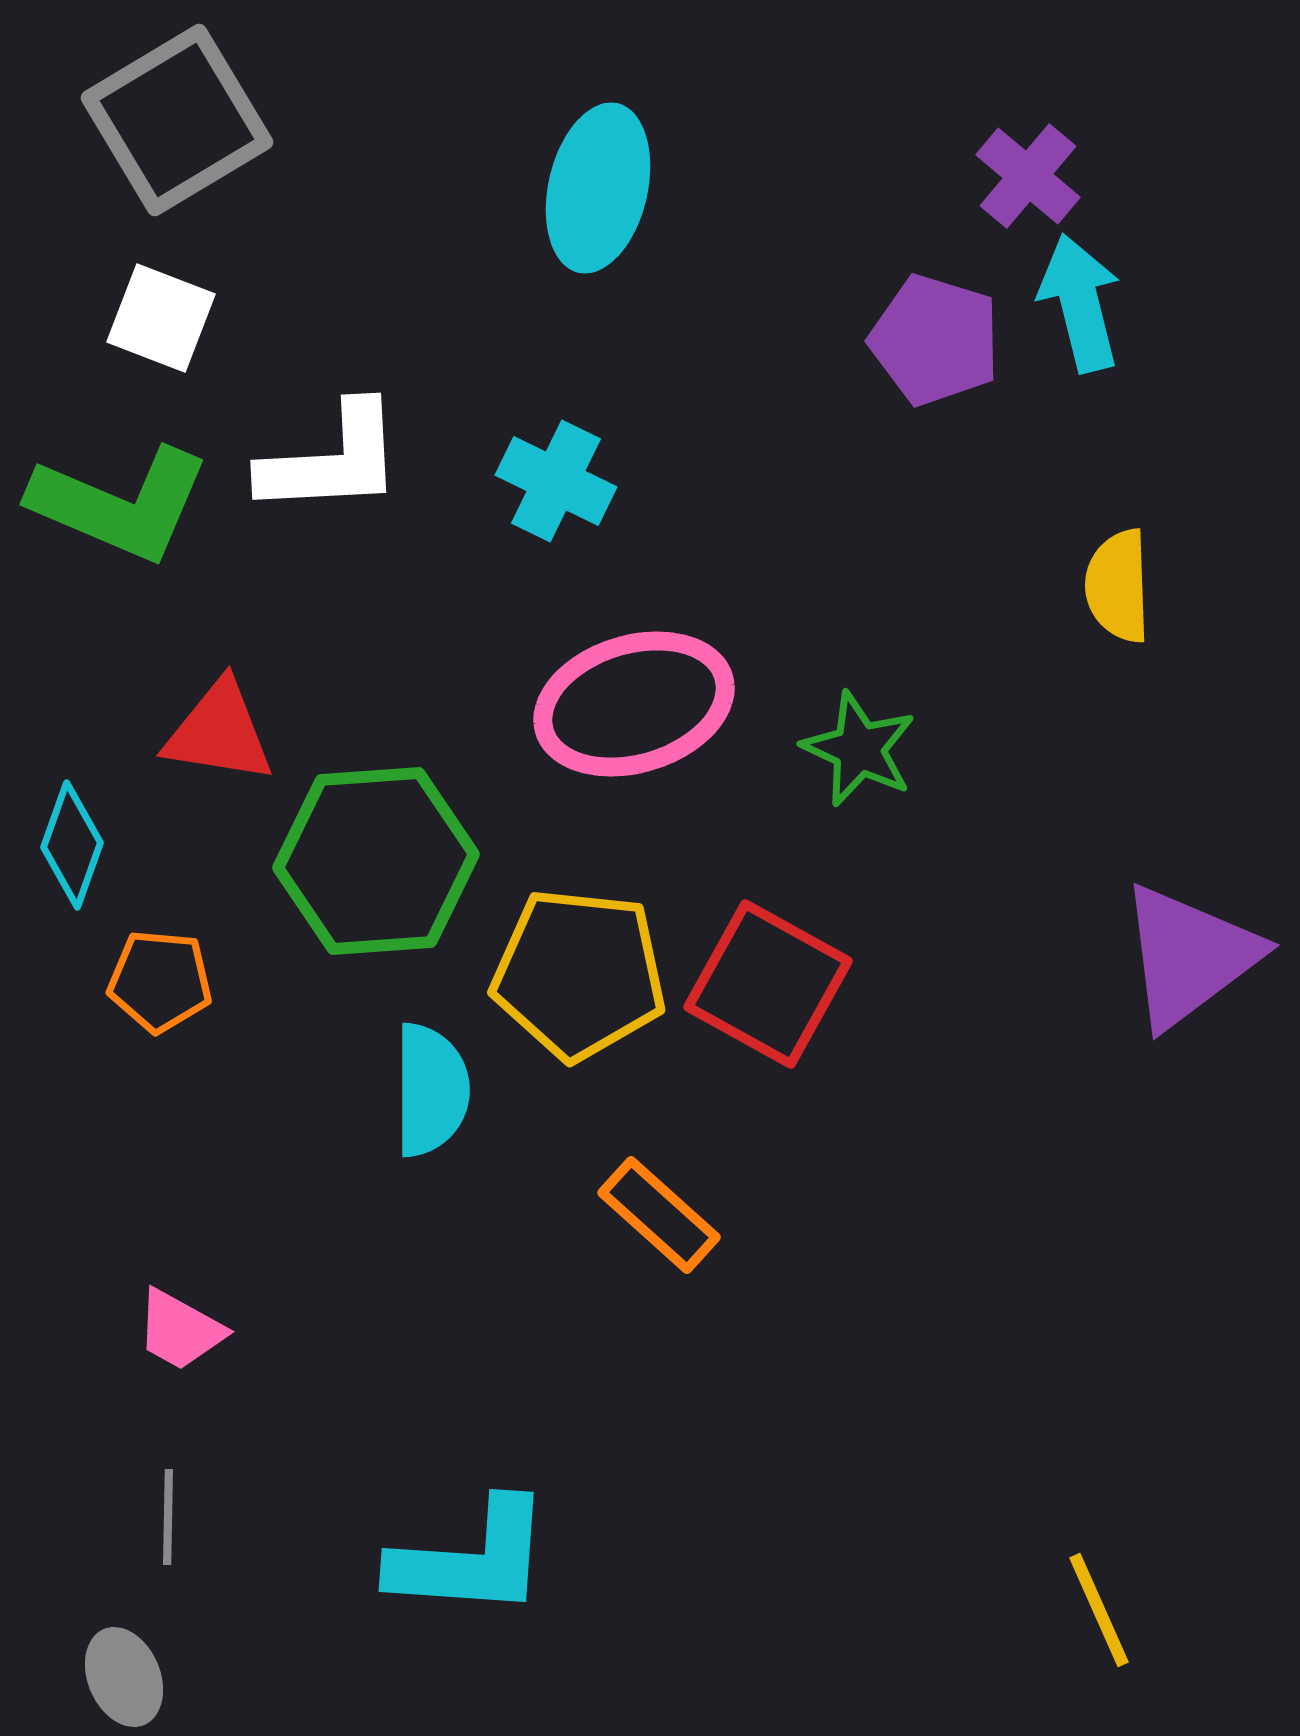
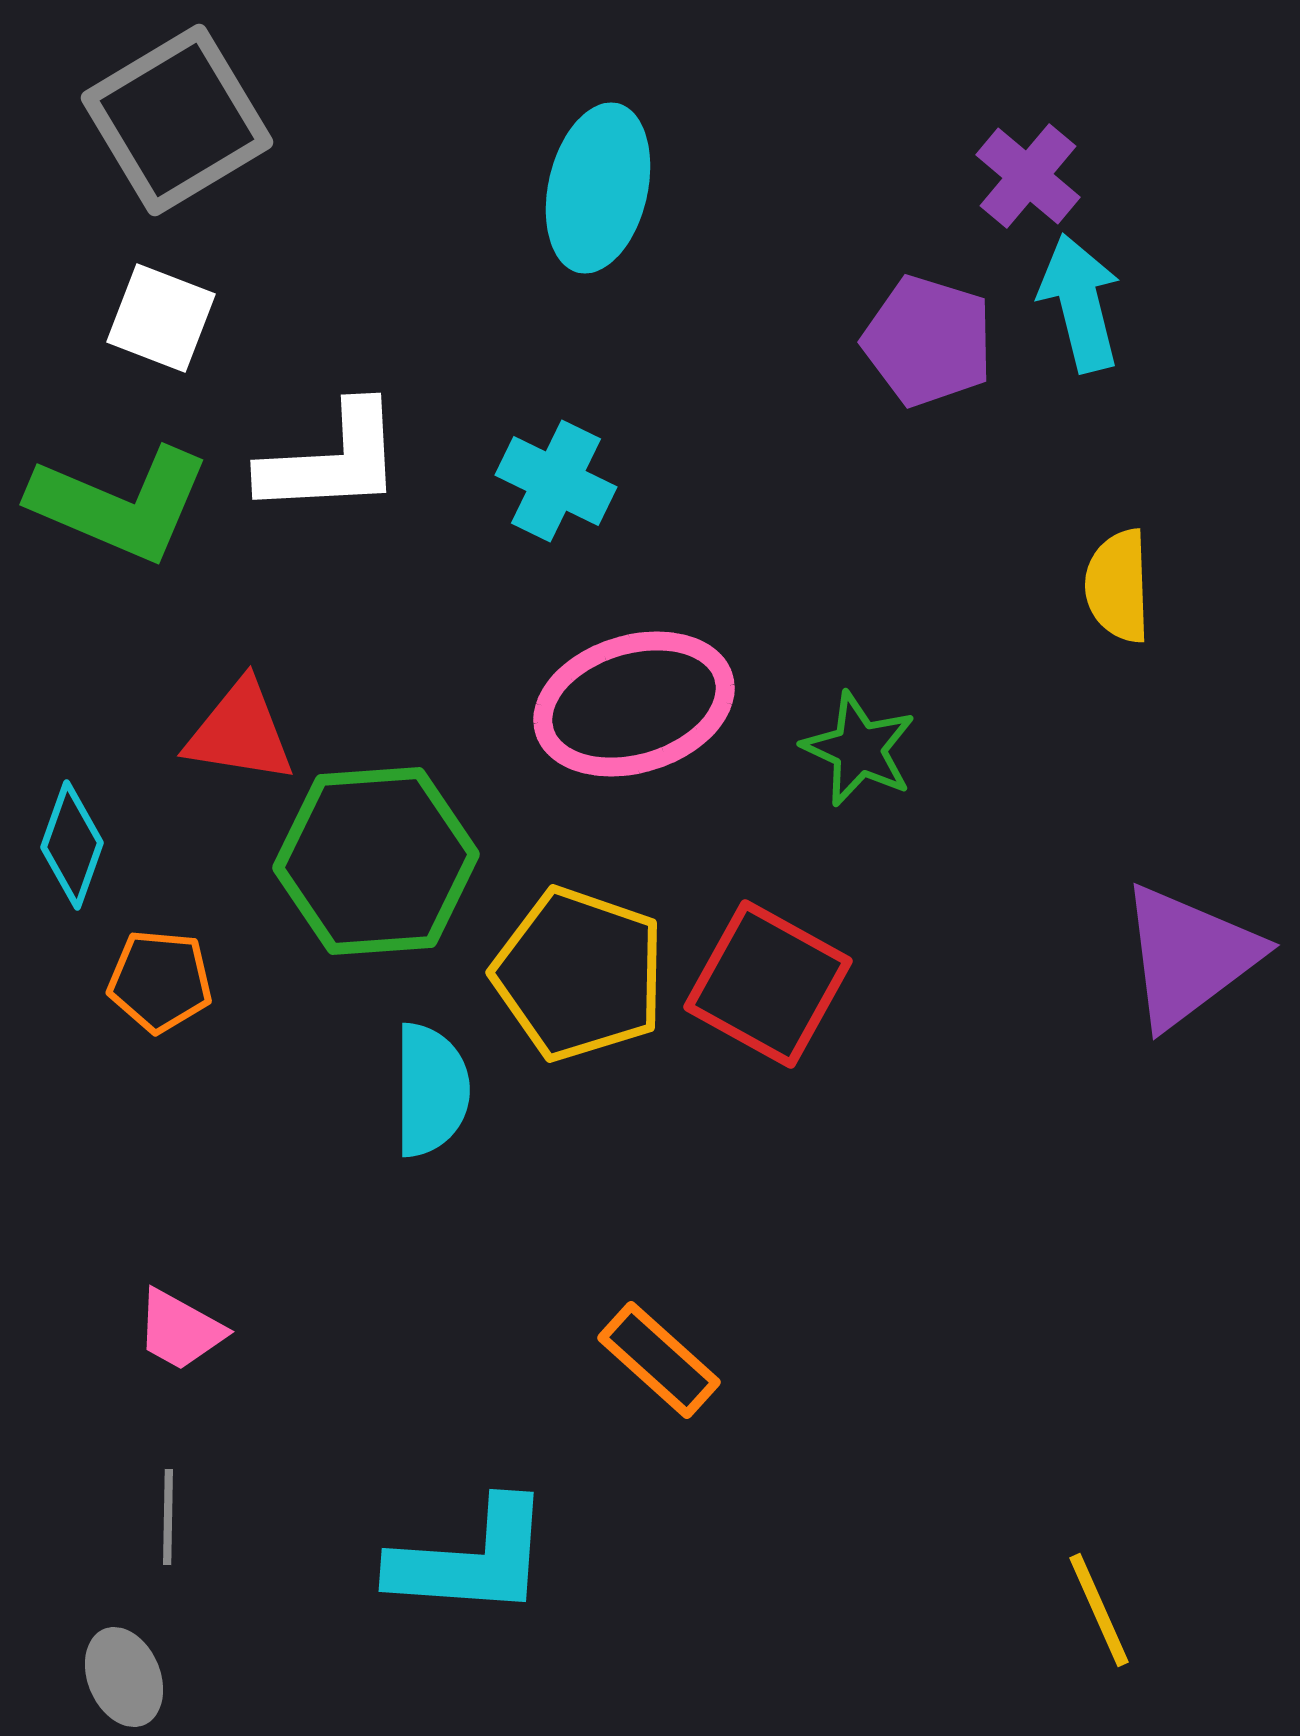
purple pentagon: moved 7 px left, 1 px down
red triangle: moved 21 px right
yellow pentagon: rotated 13 degrees clockwise
orange rectangle: moved 145 px down
